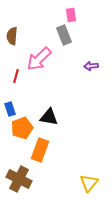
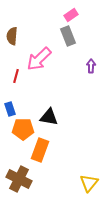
pink rectangle: rotated 64 degrees clockwise
gray rectangle: moved 4 px right, 1 px down
purple arrow: rotated 96 degrees clockwise
orange pentagon: moved 1 px right, 1 px down; rotated 20 degrees clockwise
